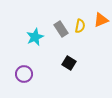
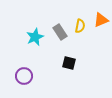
gray rectangle: moved 1 px left, 3 px down
black square: rotated 16 degrees counterclockwise
purple circle: moved 2 px down
